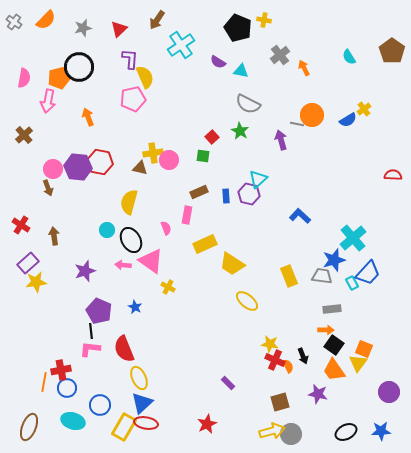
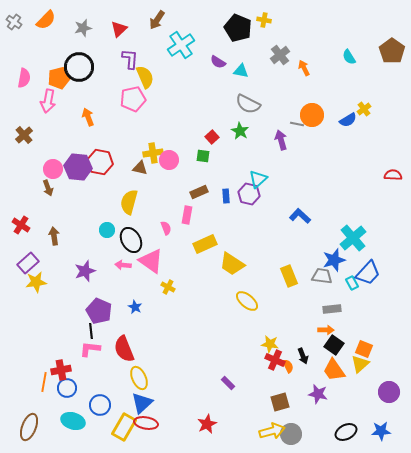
yellow triangle at (358, 363): moved 2 px right, 1 px down; rotated 12 degrees clockwise
